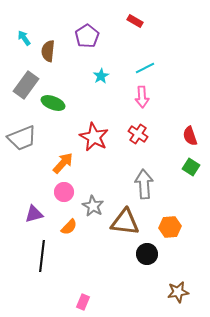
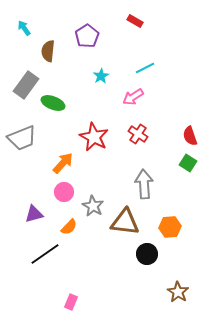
cyan arrow: moved 10 px up
pink arrow: moved 9 px left; rotated 60 degrees clockwise
green square: moved 3 px left, 4 px up
black line: moved 3 px right, 2 px up; rotated 48 degrees clockwise
brown star: rotated 30 degrees counterclockwise
pink rectangle: moved 12 px left
